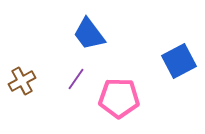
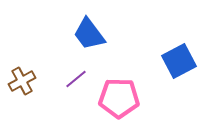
purple line: rotated 15 degrees clockwise
